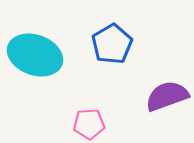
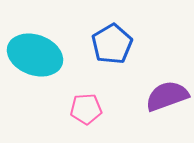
pink pentagon: moved 3 px left, 15 px up
